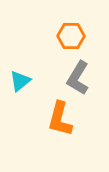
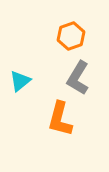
orange hexagon: rotated 20 degrees counterclockwise
